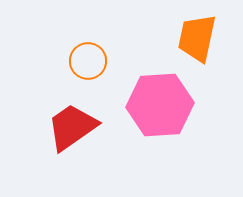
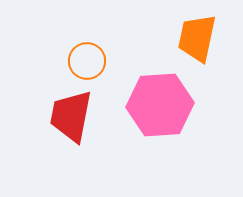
orange circle: moved 1 px left
red trapezoid: moved 1 px left, 11 px up; rotated 44 degrees counterclockwise
